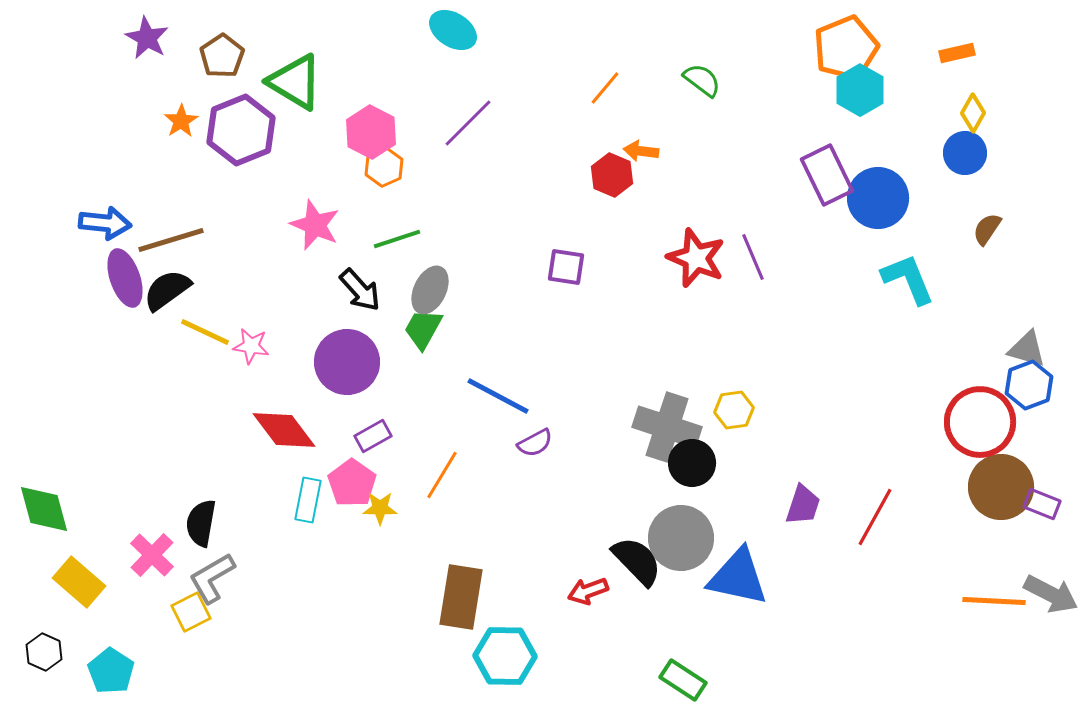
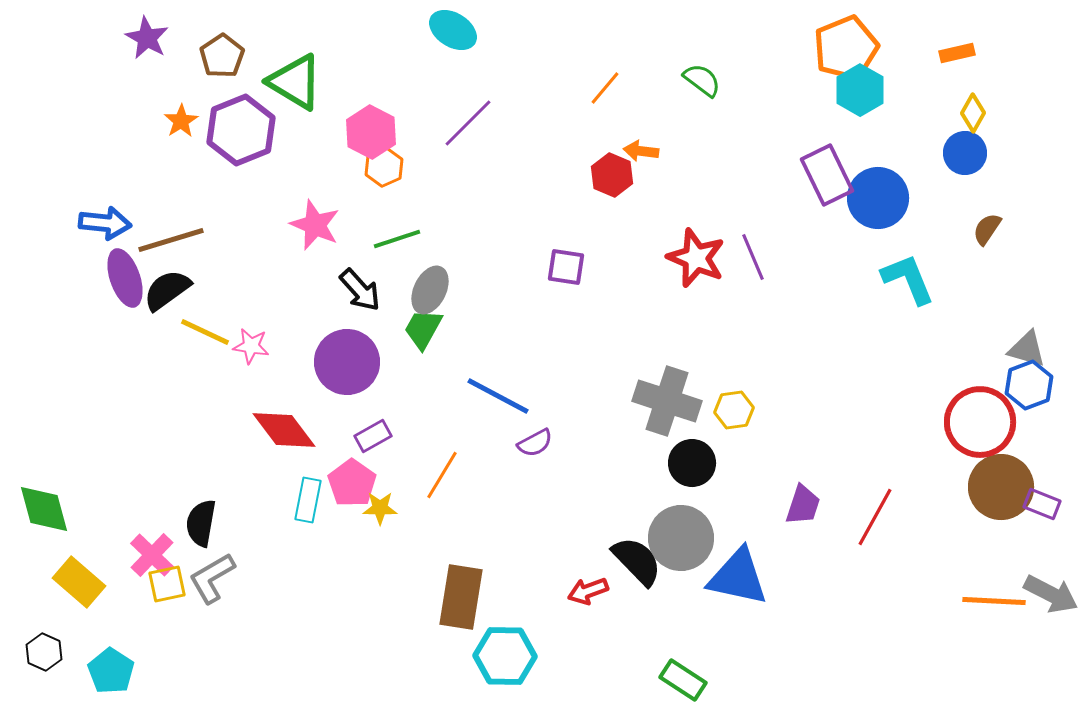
gray cross at (667, 427): moved 26 px up
yellow square at (191, 612): moved 24 px left, 28 px up; rotated 15 degrees clockwise
